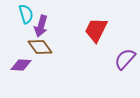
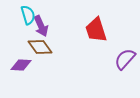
cyan semicircle: moved 2 px right, 1 px down
purple arrow: rotated 40 degrees counterclockwise
red trapezoid: rotated 44 degrees counterclockwise
